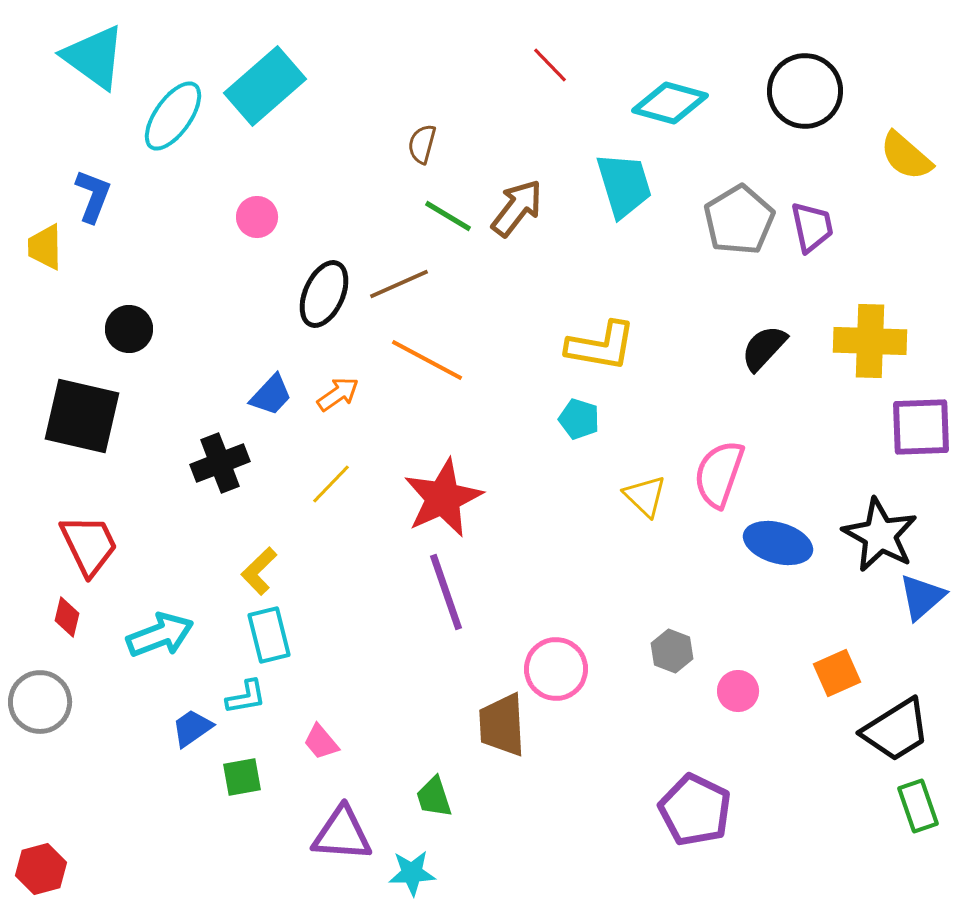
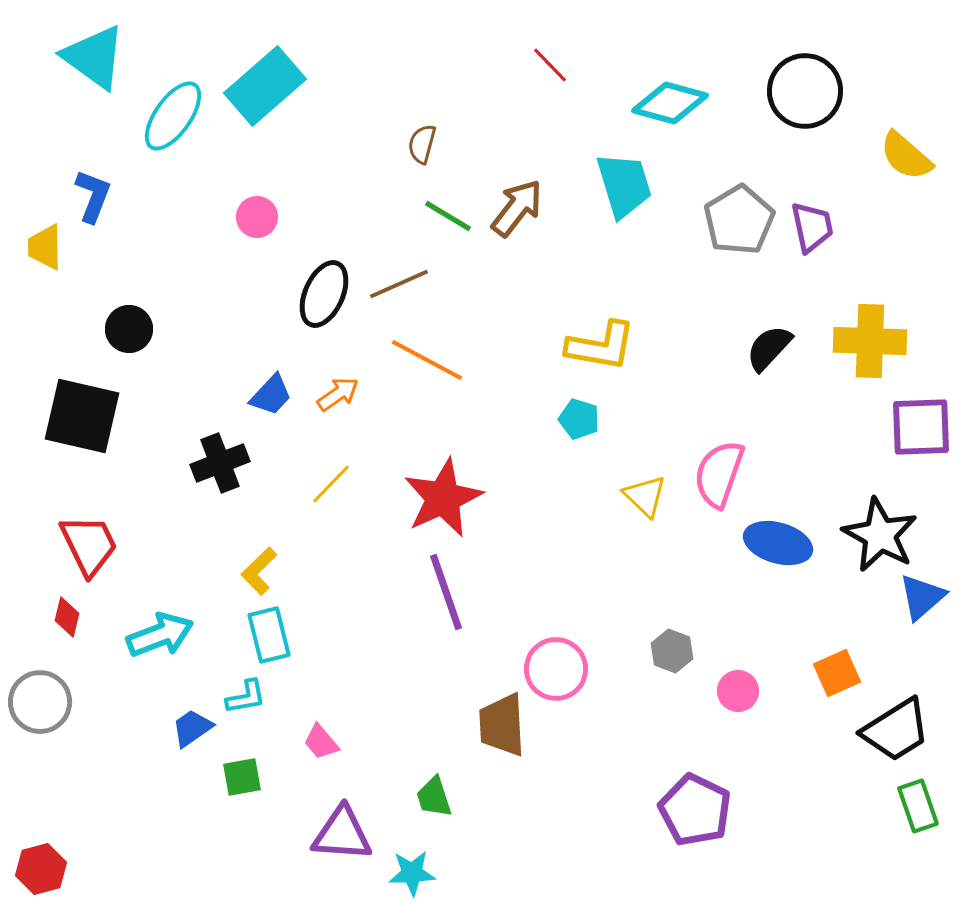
black semicircle at (764, 348): moved 5 px right
